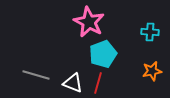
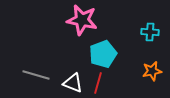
pink star: moved 7 px left, 2 px up; rotated 16 degrees counterclockwise
